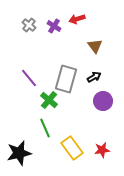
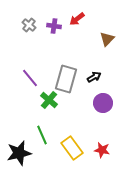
red arrow: rotated 21 degrees counterclockwise
purple cross: rotated 24 degrees counterclockwise
brown triangle: moved 12 px right, 7 px up; rotated 21 degrees clockwise
purple line: moved 1 px right
purple circle: moved 2 px down
green line: moved 3 px left, 7 px down
red star: rotated 21 degrees clockwise
